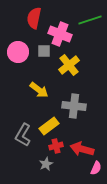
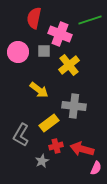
yellow rectangle: moved 3 px up
gray L-shape: moved 2 px left
gray star: moved 4 px left, 3 px up
